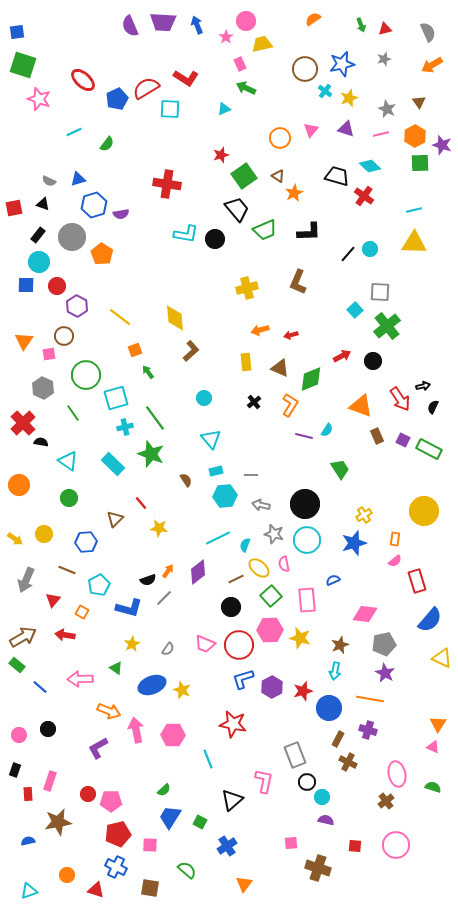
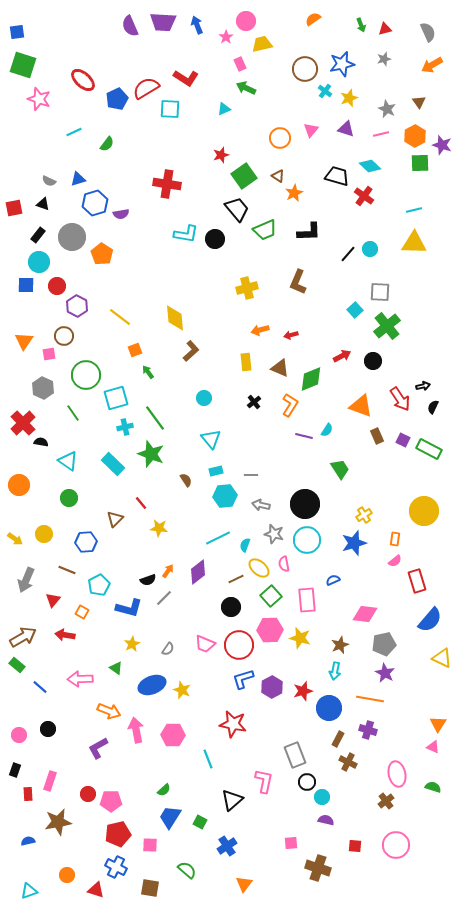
blue hexagon at (94, 205): moved 1 px right, 2 px up
